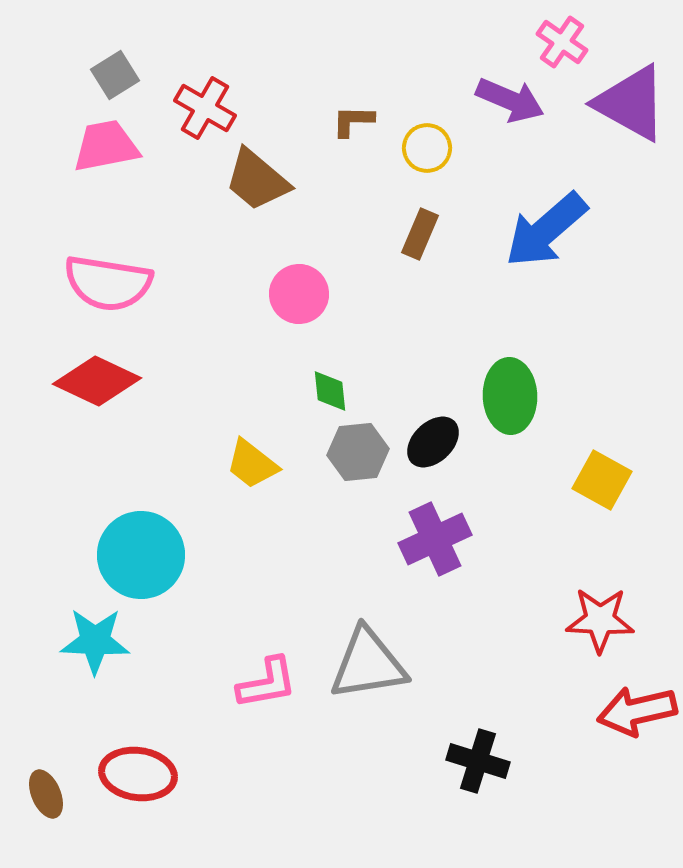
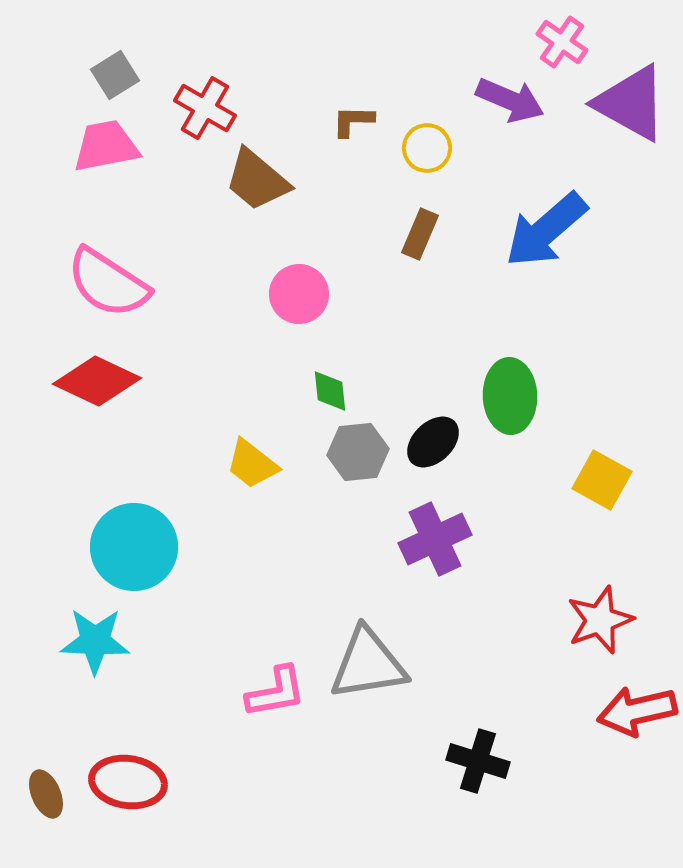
pink semicircle: rotated 24 degrees clockwise
cyan circle: moved 7 px left, 8 px up
red star: rotated 22 degrees counterclockwise
pink L-shape: moved 9 px right, 9 px down
red ellipse: moved 10 px left, 8 px down
